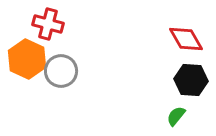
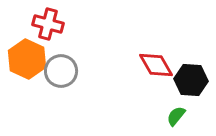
red diamond: moved 30 px left, 26 px down
